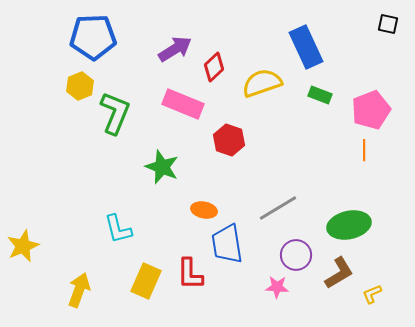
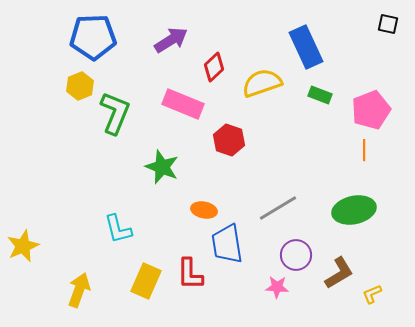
purple arrow: moved 4 px left, 9 px up
green ellipse: moved 5 px right, 15 px up
